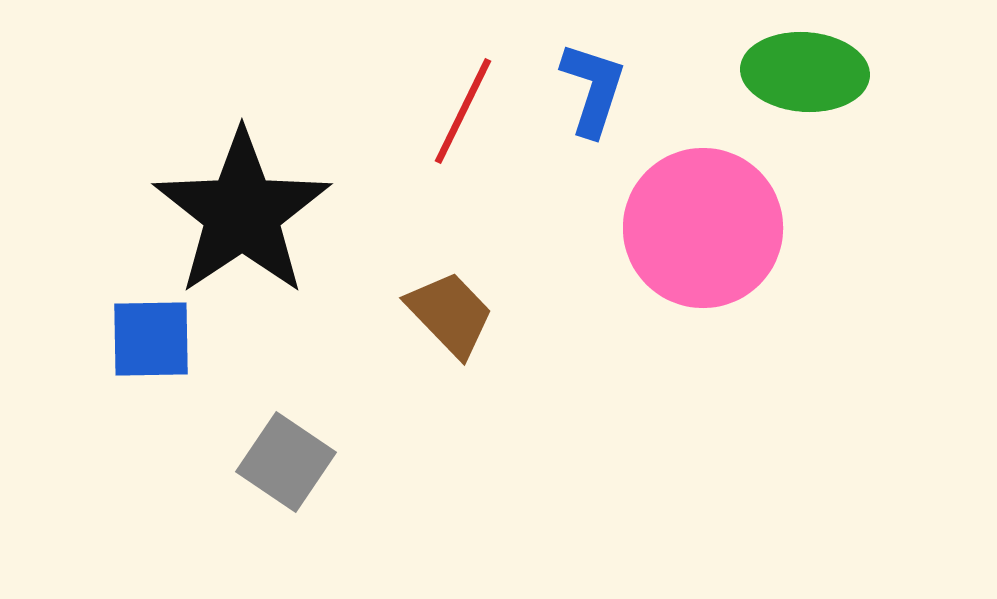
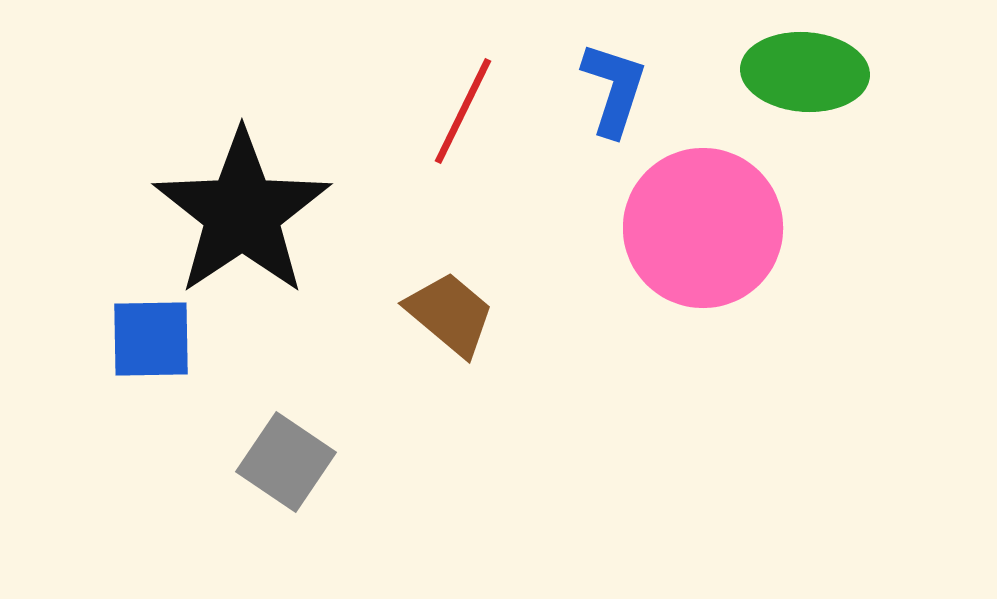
blue L-shape: moved 21 px right
brown trapezoid: rotated 6 degrees counterclockwise
